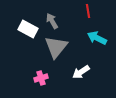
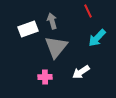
red line: rotated 16 degrees counterclockwise
gray arrow: rotated 14 degrees clockwise
white rectangle: rotated 48 degrees counterclockwise
cyan arrow: rotated 72 degrees counterclockwise
pink cross: moved 4 px right, 1 px up; rotated 16 degrees clockwise
